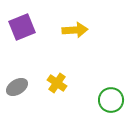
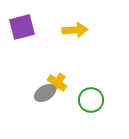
purple square: rotated 8 degrees clockwise
gray ellipse: moved 28 px right, 6 px down
green circle: moved 20 px left
